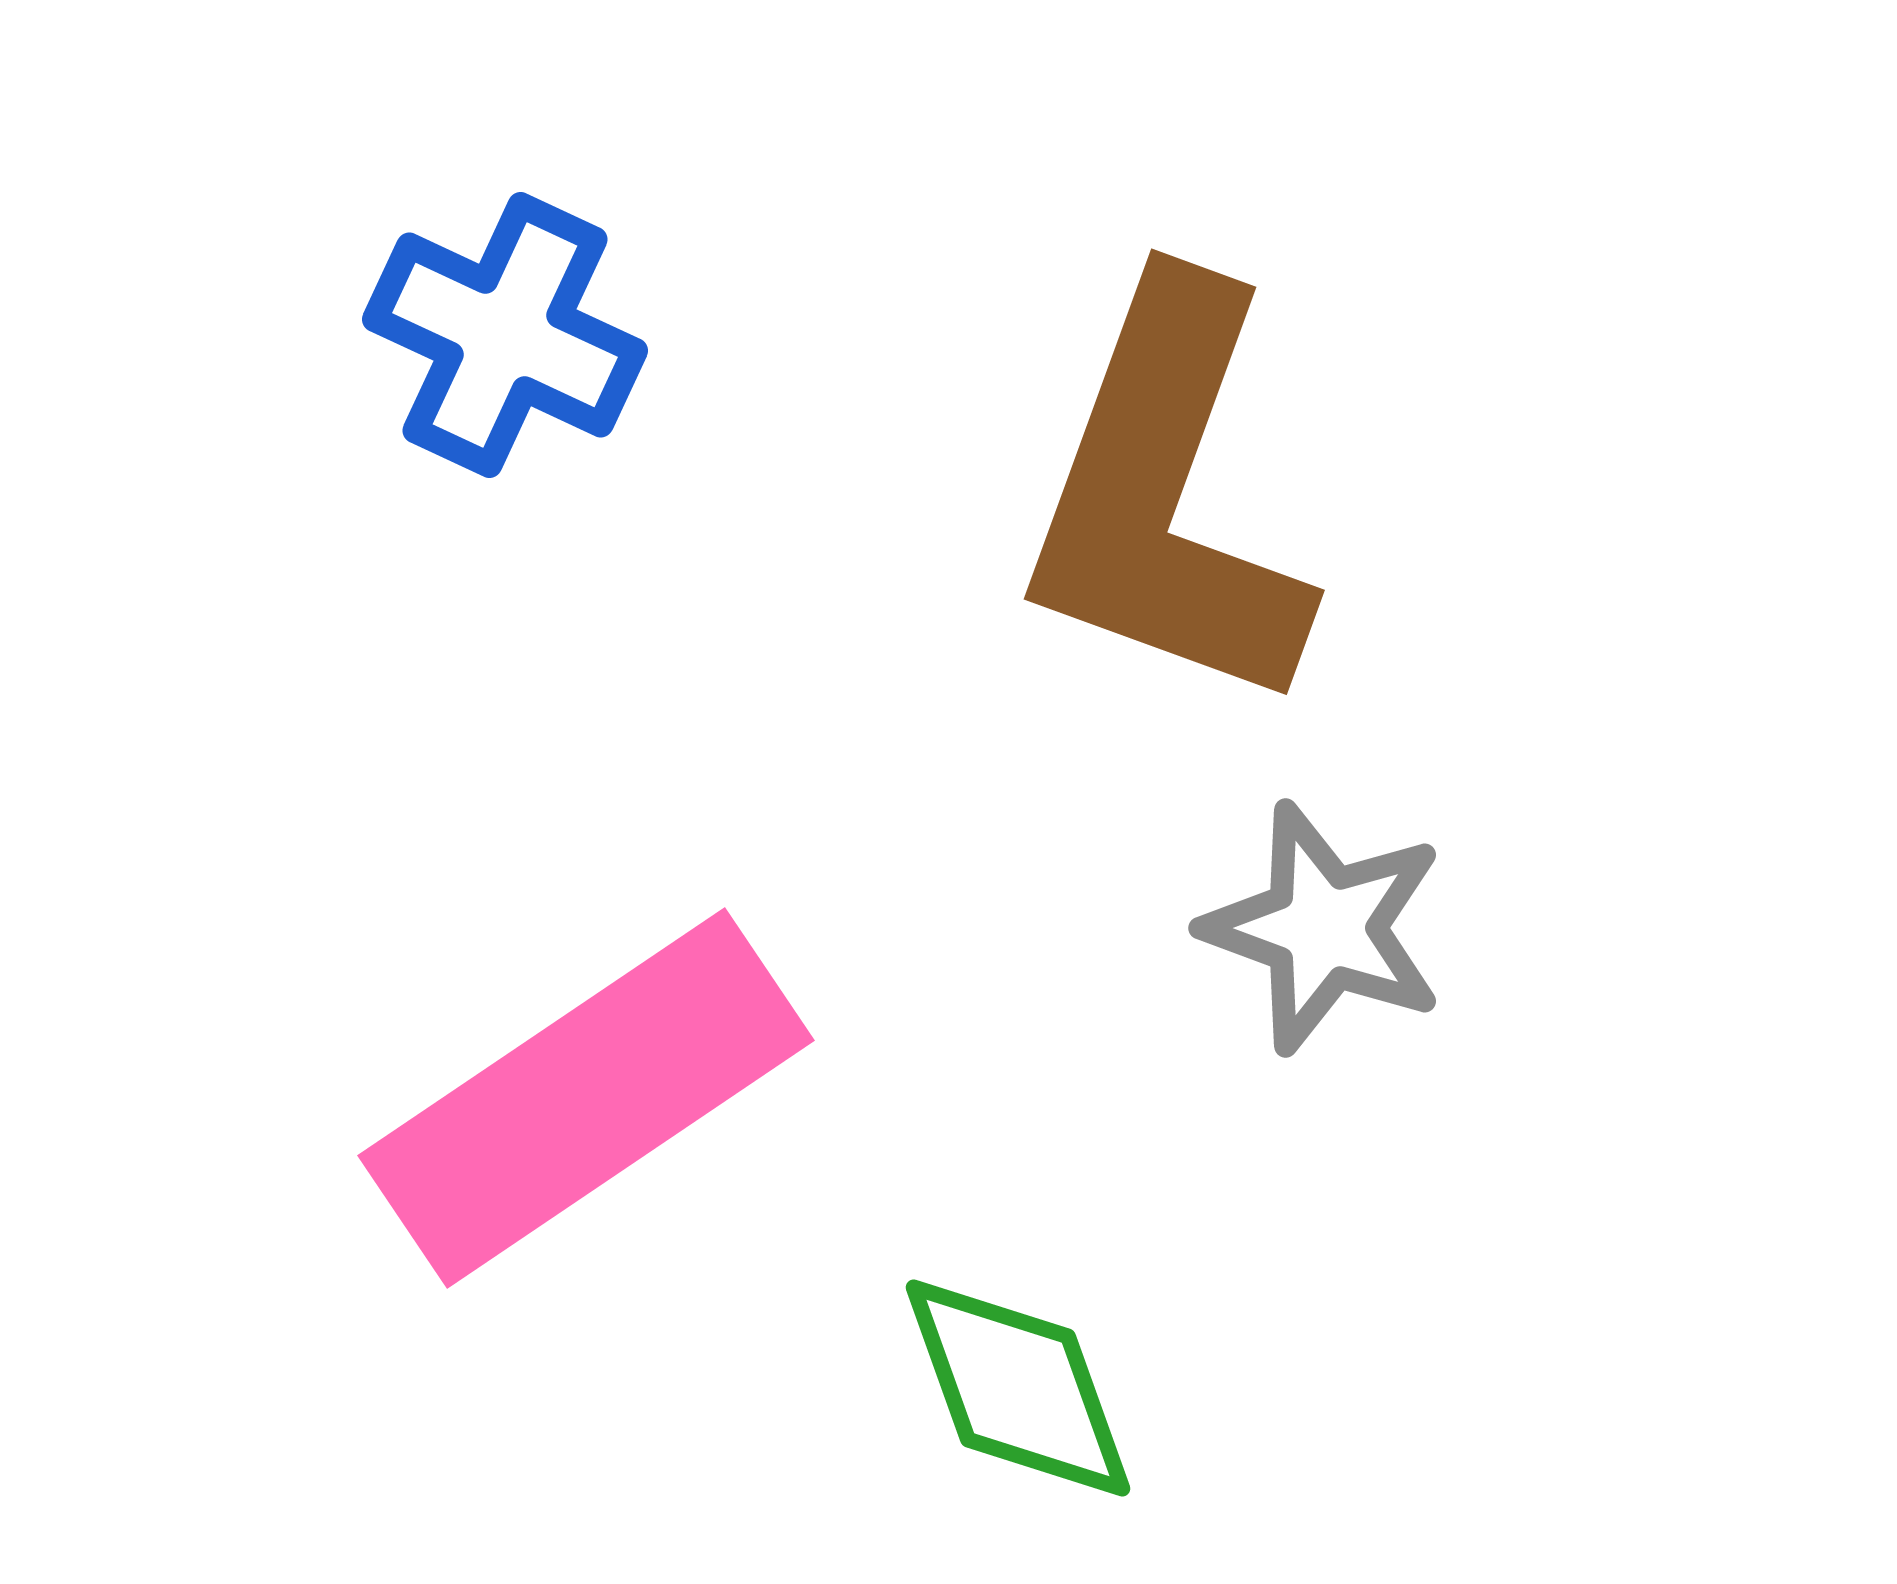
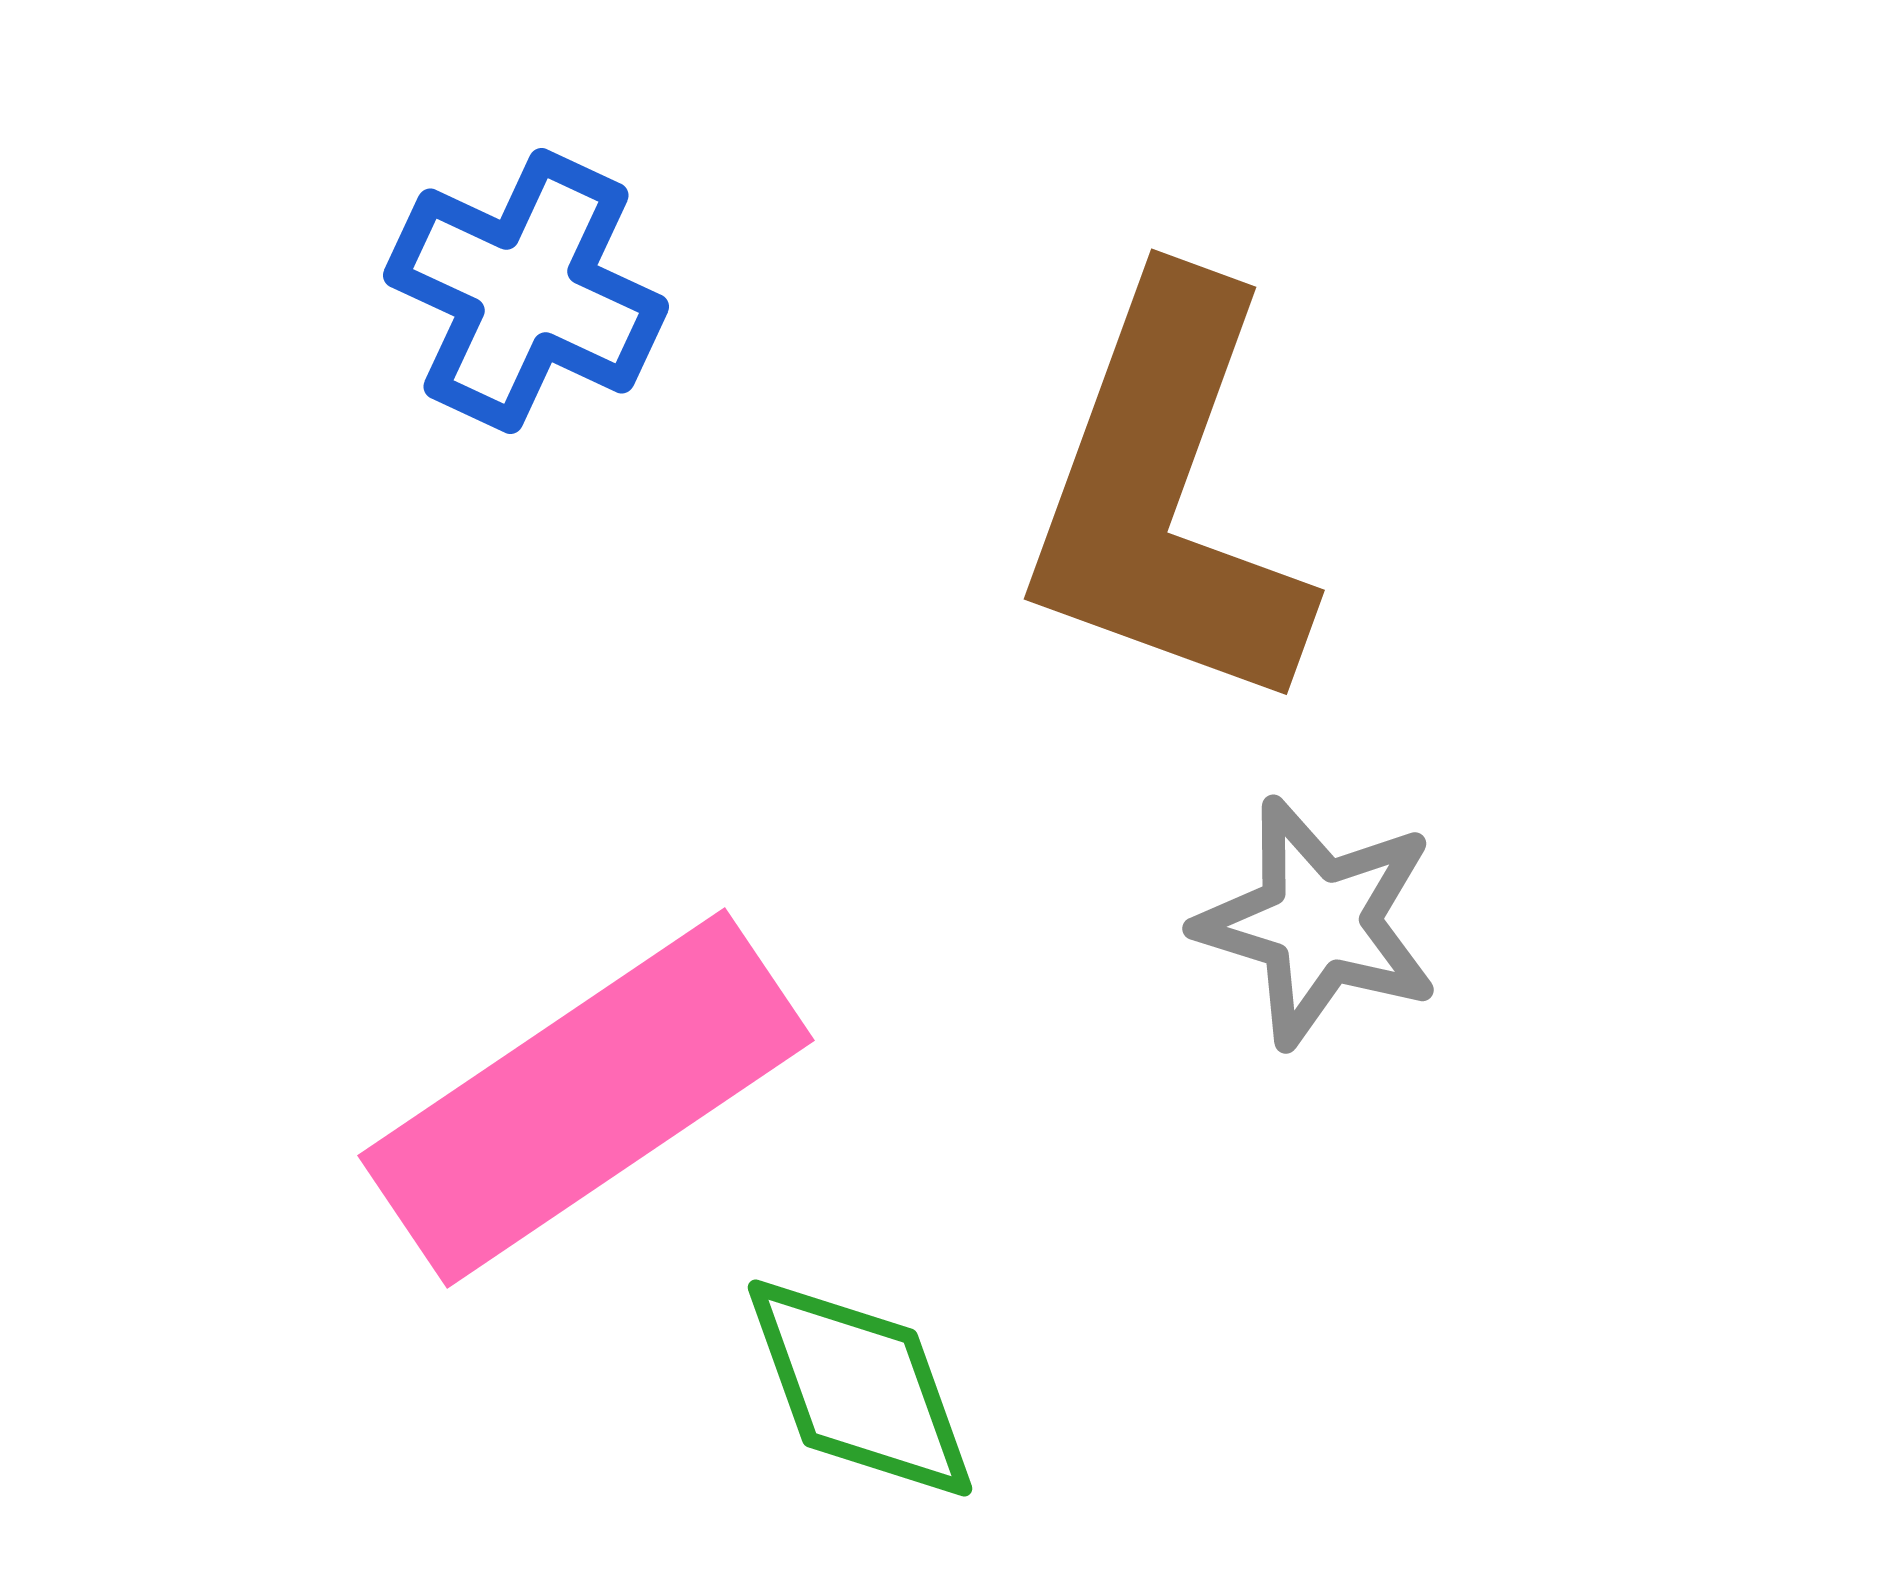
blue cross: moved 21 px right, 44 px up
gray star: moved 6 px left, 6 px up; rotated 3 degrees counterclockwise
green diamond: moved 158 px left
